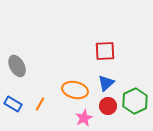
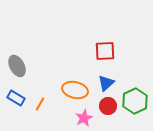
blue rectangle: moved 3 px right, 6 px up
